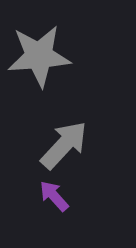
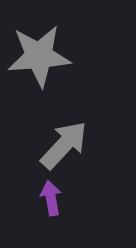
purple arrow: moved 3 px left, 2 px down; rotated 32 degrees clockwise
